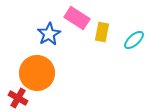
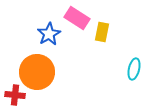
cyan ellipse: moved 29 px down; rotated 35 degrees counterclockwise
orange circle: moved 1 px up
red cross: moved 3 px left, 3 px up; rotated 24 degrees counterclockwise
